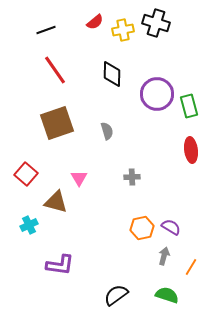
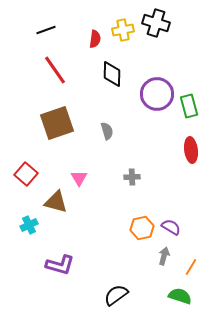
red semicircle: moved 17 px down; rotated 42 degrees counterclockwise
purple L-shape: rotated 8 degrees clockwise
green semicircle: moved 13 px right, 1 px down
